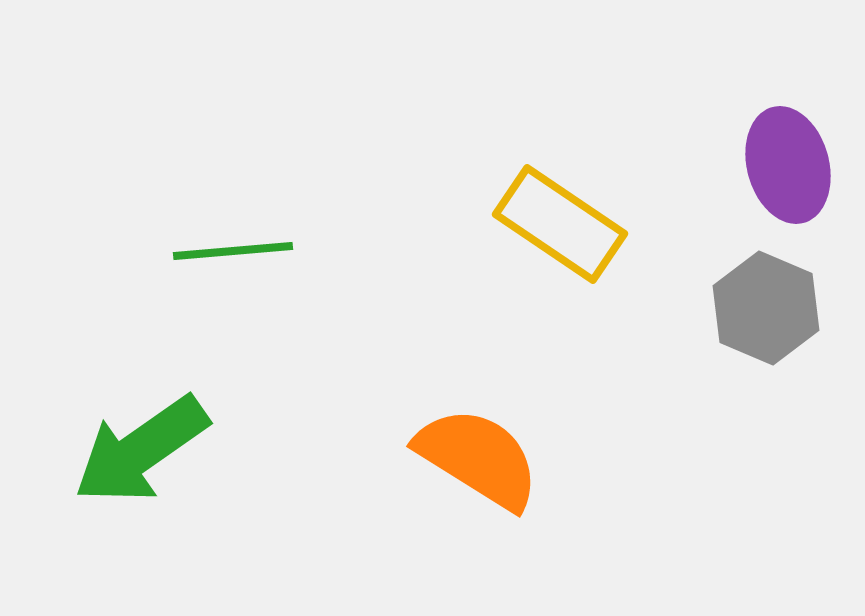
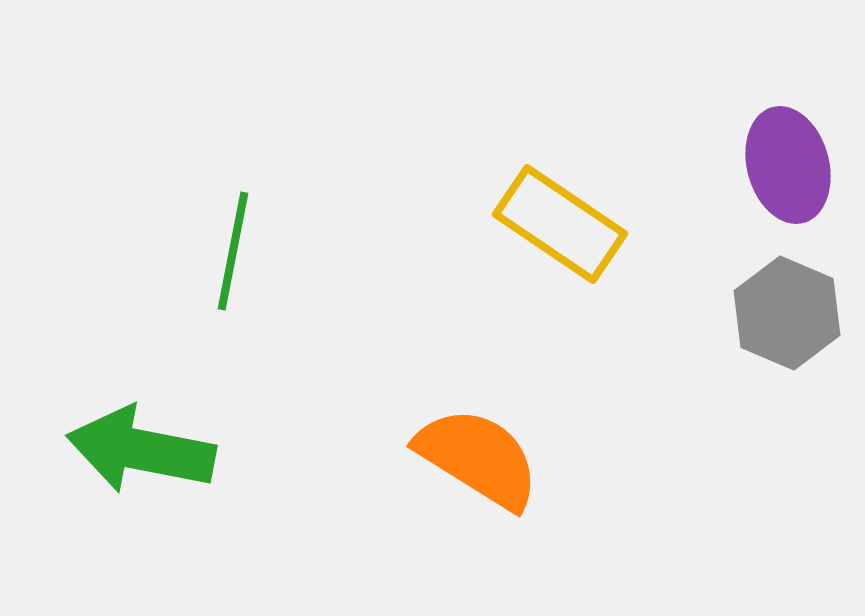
green line: rotated 74 degrees counterclockwise
gray hexagon: moved 21 px right, 5 px down
green arrow: rotated 46 degrees clockwise
